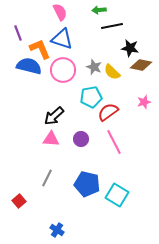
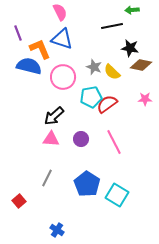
green arrow: moved 33 px right
pink circle: moved 7 px down
pink star: moved 1 px right, 3 px up; rotated 16 degrees clockwise
red semicircle: moved 1 px left, 8 px up
blue pentagon: rotated 20 degrees clockwise
